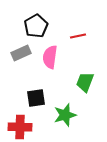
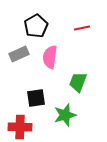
red line: moved 4 px right, 8 px up
gray rectangle: moved 2 px left, 1 px down
green trapezoid: moved 7 px left
